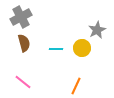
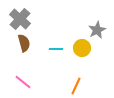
gray cross: moved 1 px left, 2 px down; rotated 20 degrees counterclockwise
